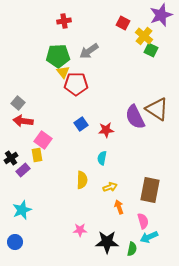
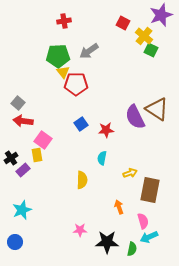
yellow arrow: moved 20 px right, 14 px up
